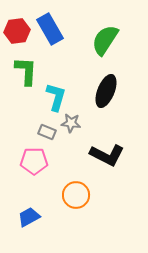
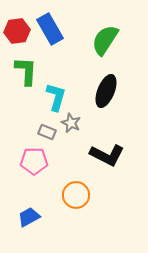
gray star: rotated 18 degrees clockwise
